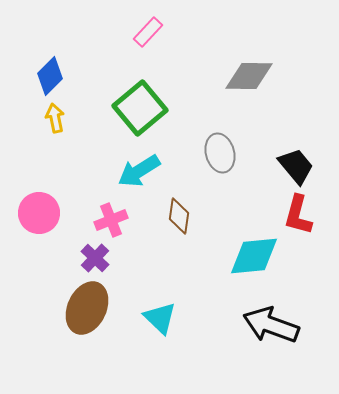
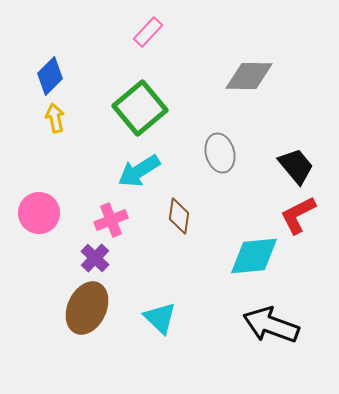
red L-shape: rotated 48 degrees clockwise
